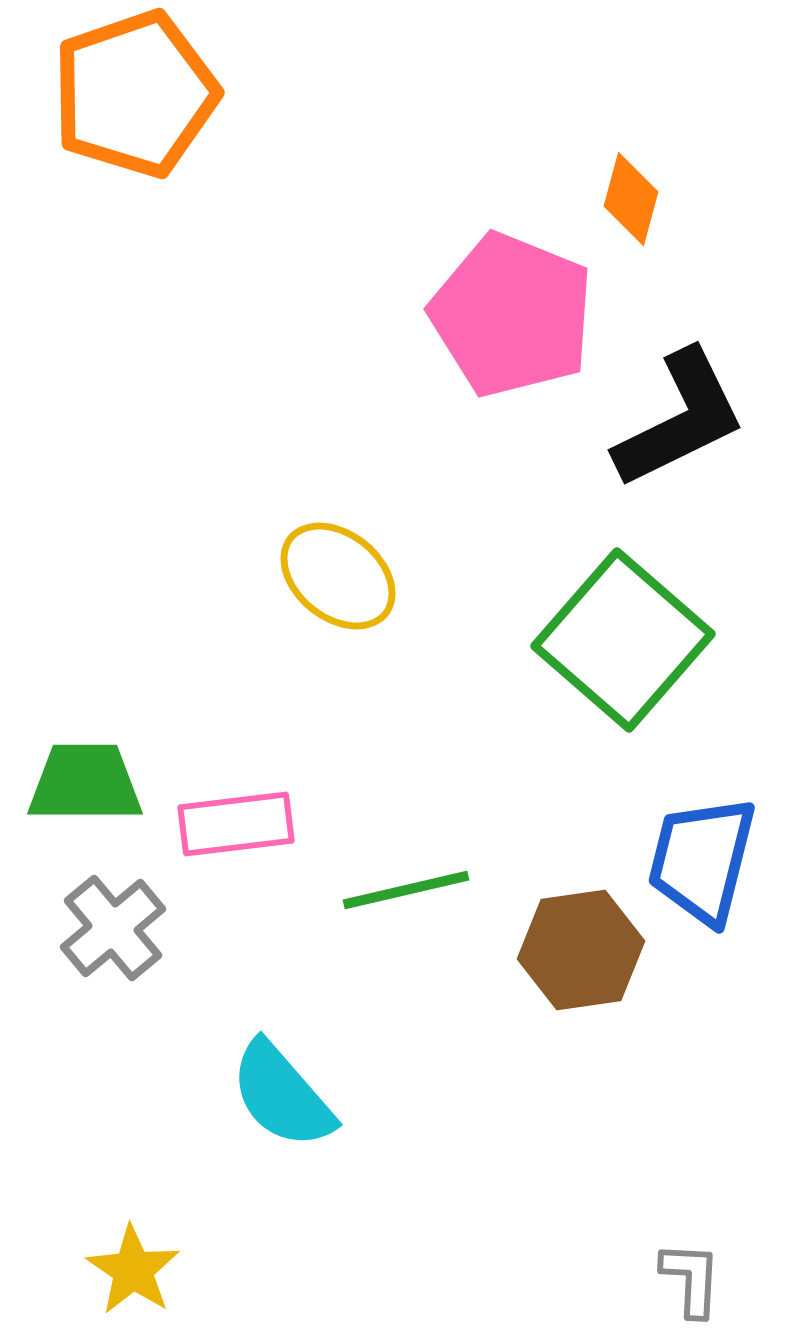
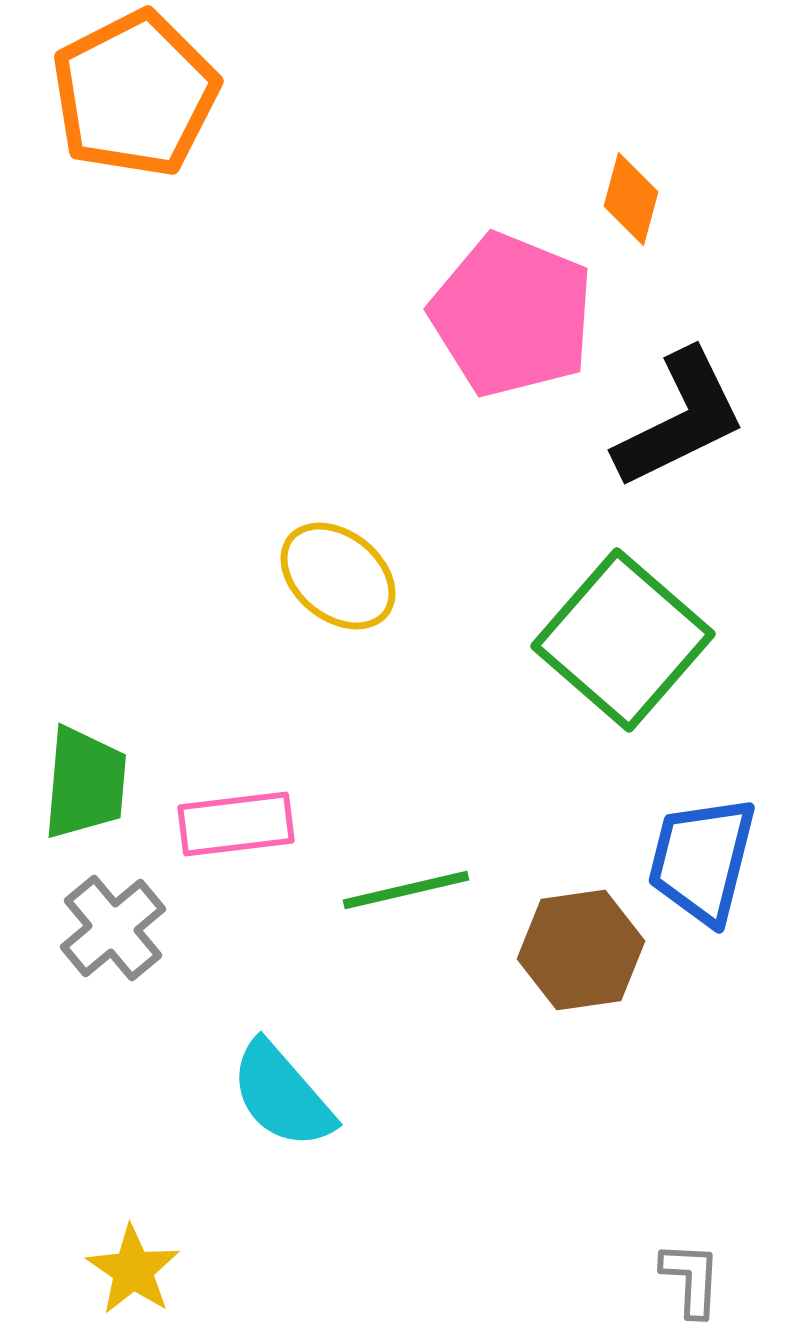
orange pentagon: rotated 8 degrees counterclockwise
green trapezoid: rotated 95 degrees clockwise
